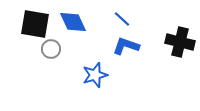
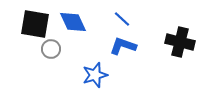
blue L-shape: moved 3 px left
